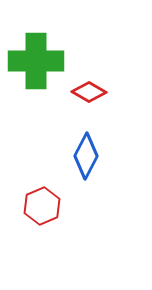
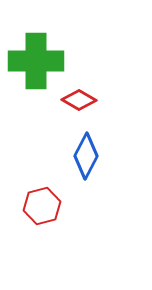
red diamond: moved 10 px left, 8 px down
red hexagon: rotated 9 degrees clockwise
